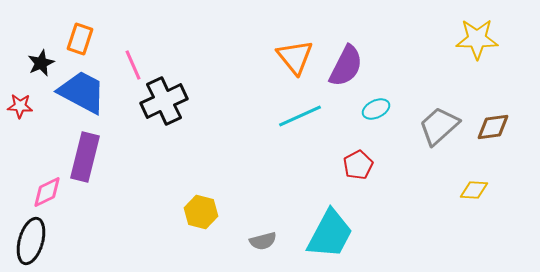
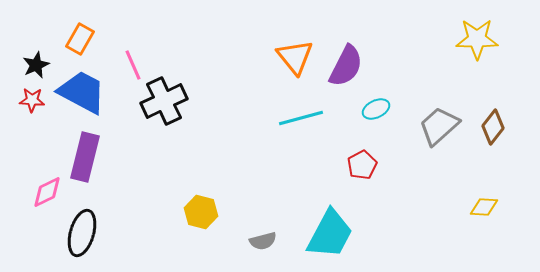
orange rectangle: rotated 12 degrees clockwise
black star: moved 5 px left, 2 px down
red star: moved 12 px right, 6 px up
cyan line: moved 1 px right, 2 px down; rotated 9 degrees clockwise
brown diamond: rotated 44 degrees counterclockwise
red pentagon: moved 4 px right
yellow diamond: moved 10 px right, 17 px down
black ellipse: moved 51 px right, 8 px up
